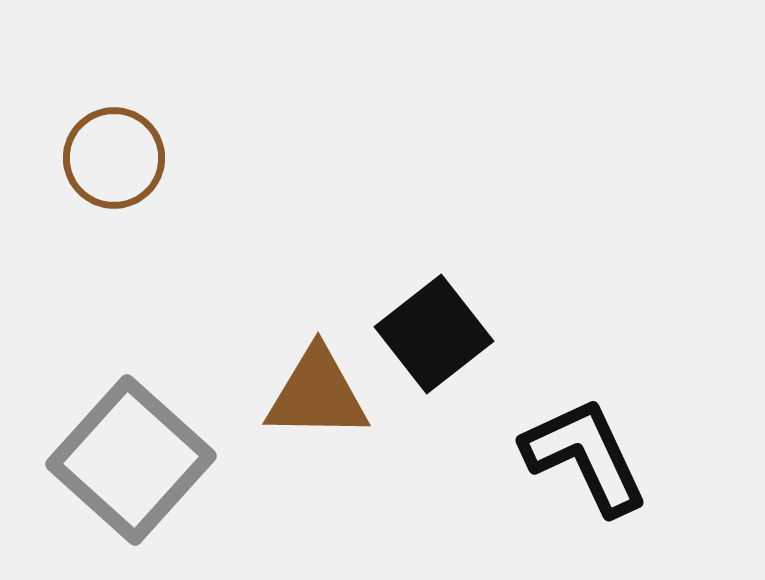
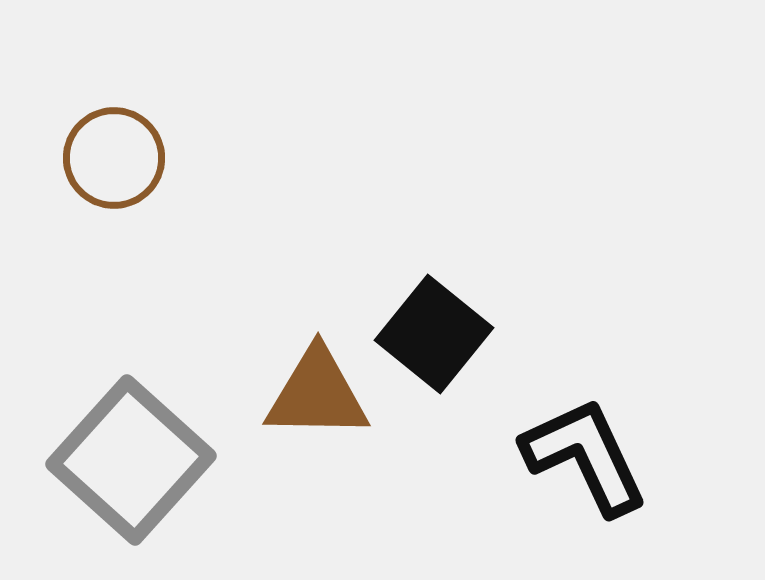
black square: rotated 13 degrees counterclockwise
